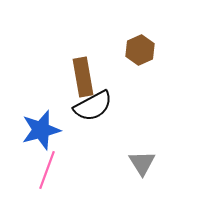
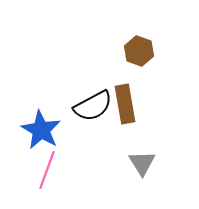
brown hexagon: moved 1 px left, 1 px down; rotated 16 degrees counterclockwise
brown rectangle: moved 42 px right, 27 px down
blue star: rotated 27 degrees counterclockwise
